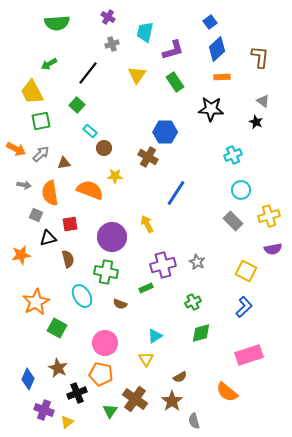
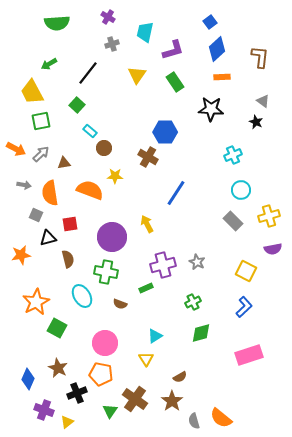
orange semicircle at (227, 392): moved 6 px left, 26 px down
